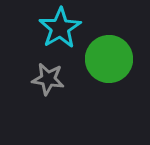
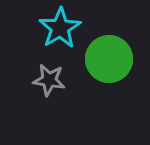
gray star: moved 1 px right, 1 px down
